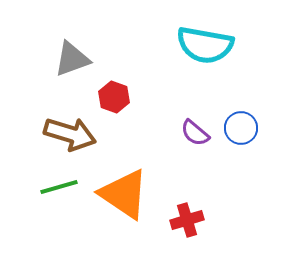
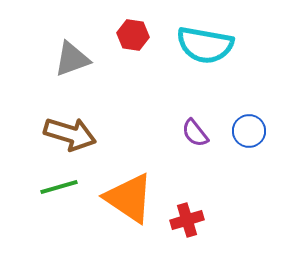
red hexagon: moved 19 px right, 62 px up; rotated 12 degrees counterclockwise
blue circle: moved 8 px right, 3 px down
purple semicircle: rotated 12 degrees clockwise
orange triangle: moved 5 px right, 4 px down
